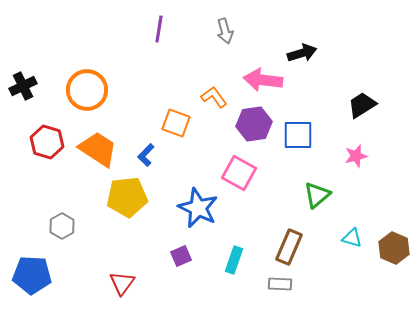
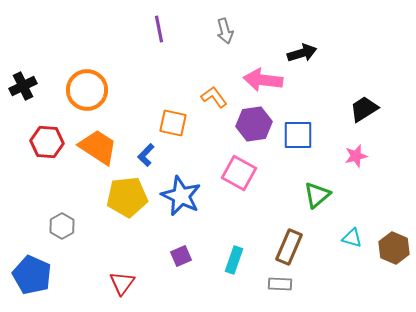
purple line: rotated 20 degrees counterclockwise
black trapezoid: moved 2 px right, 4 px down
orange square: moved 3 px left; rotated 8 degrees counterclockwise
red hexagon: rotated 12 degrees counterclockwise
orange trapezoid: moved 2 px up
blue star: moved 17 px left, 12 px up
blue pentagon: rotated 21 degrees clockwise
